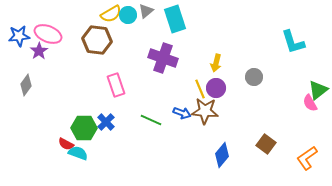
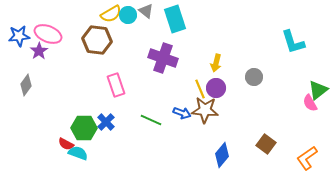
gray triangle: rotated 42 degrees counterclockwise
brown star: moved 1 px up
